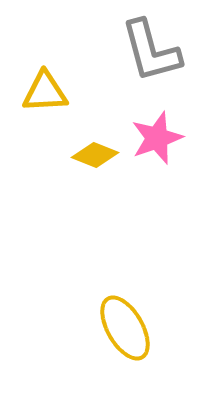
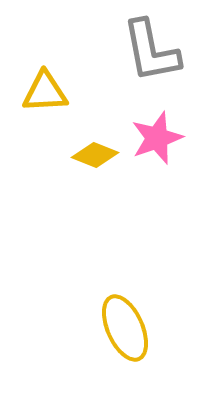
gray L-shape: rotated 4 degrees clockwise
yellow ellipse: rotated 6 degrees clockwise
